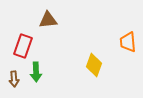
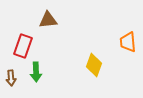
brown arrow: moved 3 px left, 1 px up
